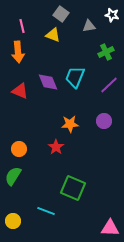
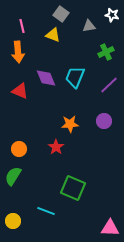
purple diamond: moved 2 px left, 4 px up
